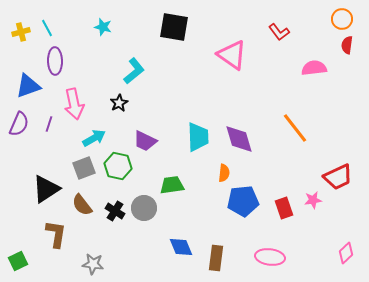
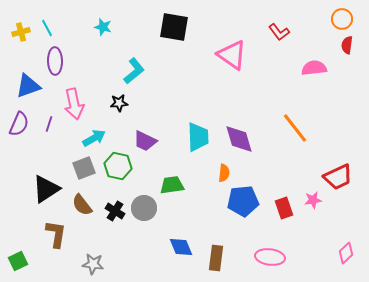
black star: rotated 24 degrees clockwise
